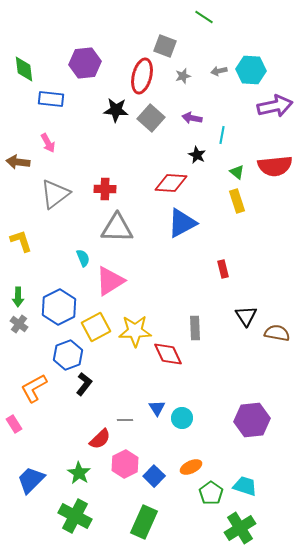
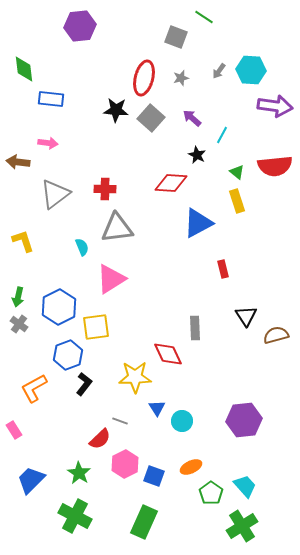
gray square at (165, 46): moved 11 px right, 9 px up
purple hexagon at (85, 63): moved 5 px left, 37 px up
gray arrow at (219, 71): rotated 42 degrees counterclockwise
red ellipse at (142, 76): moved 2 px right, 2 px down
gray star at (183, 76): moved 2 px left, 2 px down
purple arrow at (275, 106): rotated 20 degrees clockwise
purple arrow at (192, 118): rotated 30 degrees clockwise
cyan line at (222, 135): rotated 18 degrees clockwise
pink arrow at (48, 143): rotated 54 degrees counterclockwise
blue triangle at (182, 223): moved 16 px right
gray triangle at (117, 228): rotated 8 degrees counterclockwise
yellow L-shape at (21, 241): moved 2 px right
cyan semicircle at (83, 258): moved 1 px left, 11 px up
pink triangle at (110, 281): moved 1 px right, 2 px up
green arrow at (18, 297): rotated 12 degrees clockwise
yellow square at (96, 327): rotated 20 degrees clockwise
yellow star at (135, 331): moved 46 px down
brown semicircle at (277, 333): moved 1 px left, 2 px down; rotated 25 degrees counterclockwise
cyan circle at (182, 418): moved 3 px down
gray line at (125, 420): moved 5 px left, 1 px down; rotated 21 degrees clockwise
purple hexagon at (252, 420): moved 8 px left
pink rectangle at (14, 424): moved 6 px down
blue square at (154, 476): rotated 25 degrees counterclockwise
cyan trapezoid at (245, 486): rotated 30 degrees clockwise
green cross at (240, 528): moved 2 px right, 2 px up
